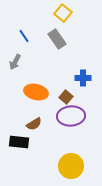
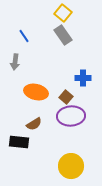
gray rectangle: moved 6 px right, 4 px up
gray arrow: rotated 21 degrees counterclockwise
